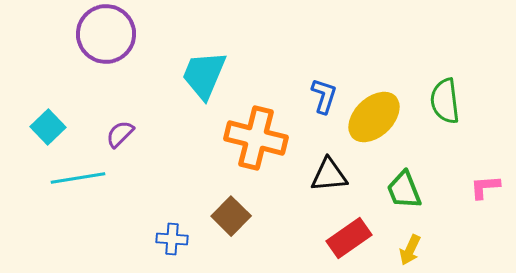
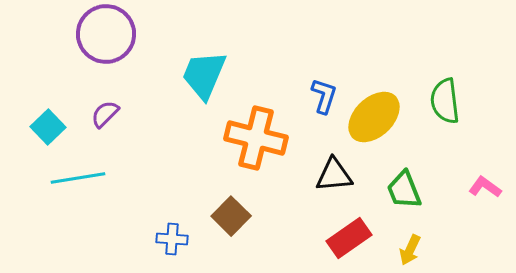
purple semicircle: moved 15 px left, 20 px up
black triangle: moved 5 px right
pink L-shape: rotated 40 degrees clockwise
